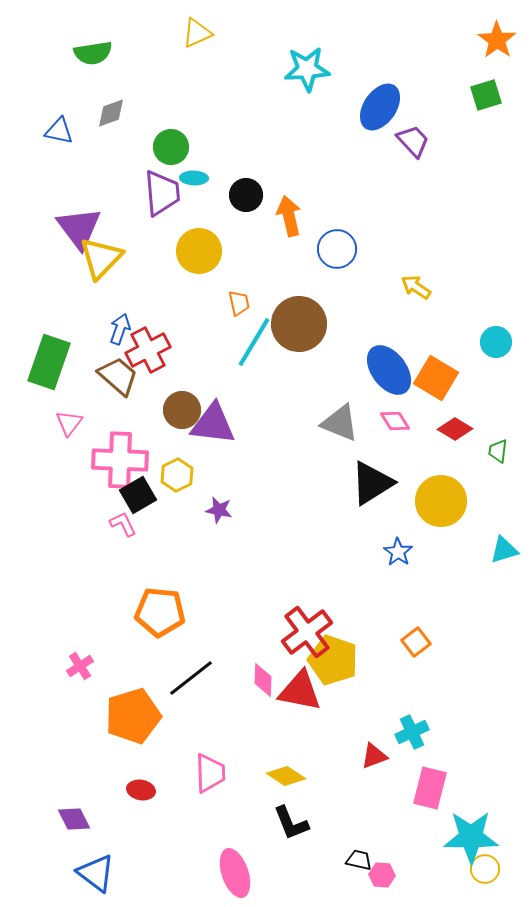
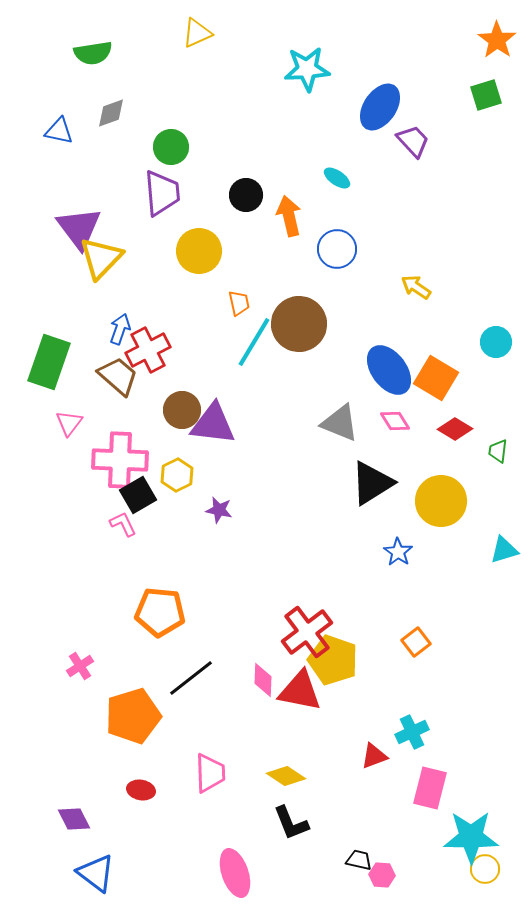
cyan ellipse at (194, 178): moved 143 px right; rotated 32 degrees clockwise
